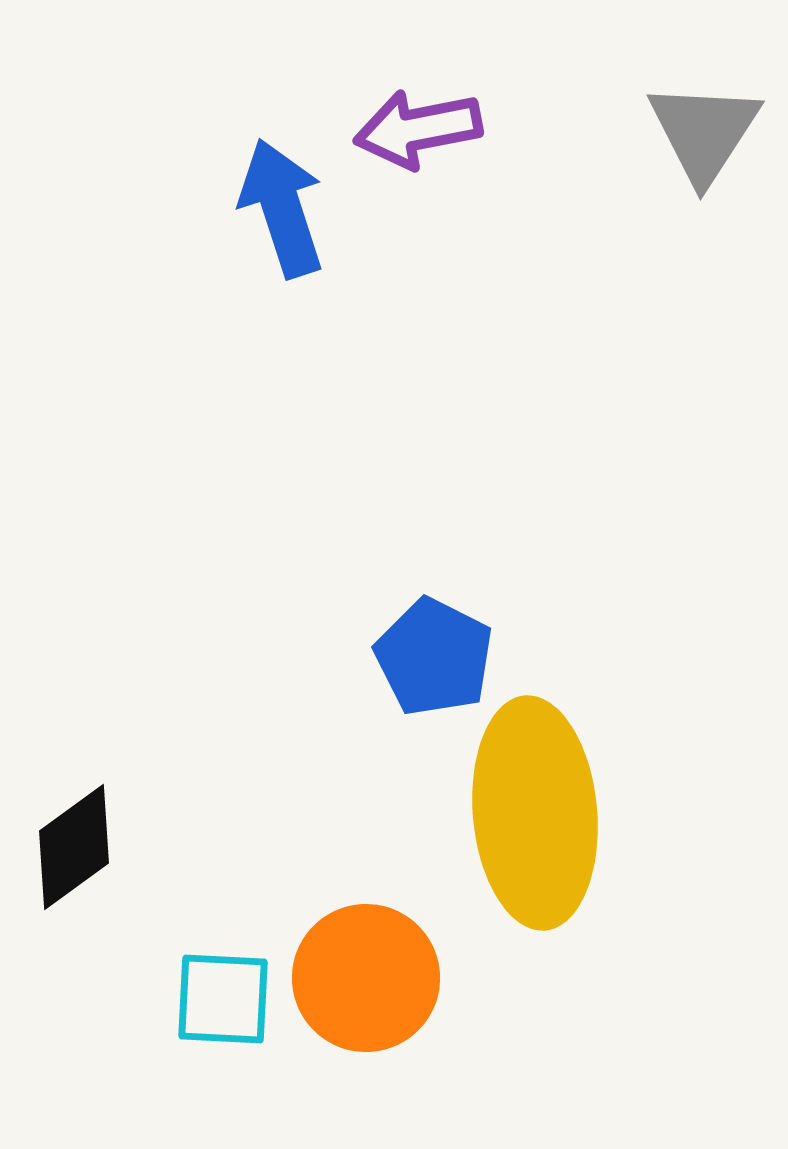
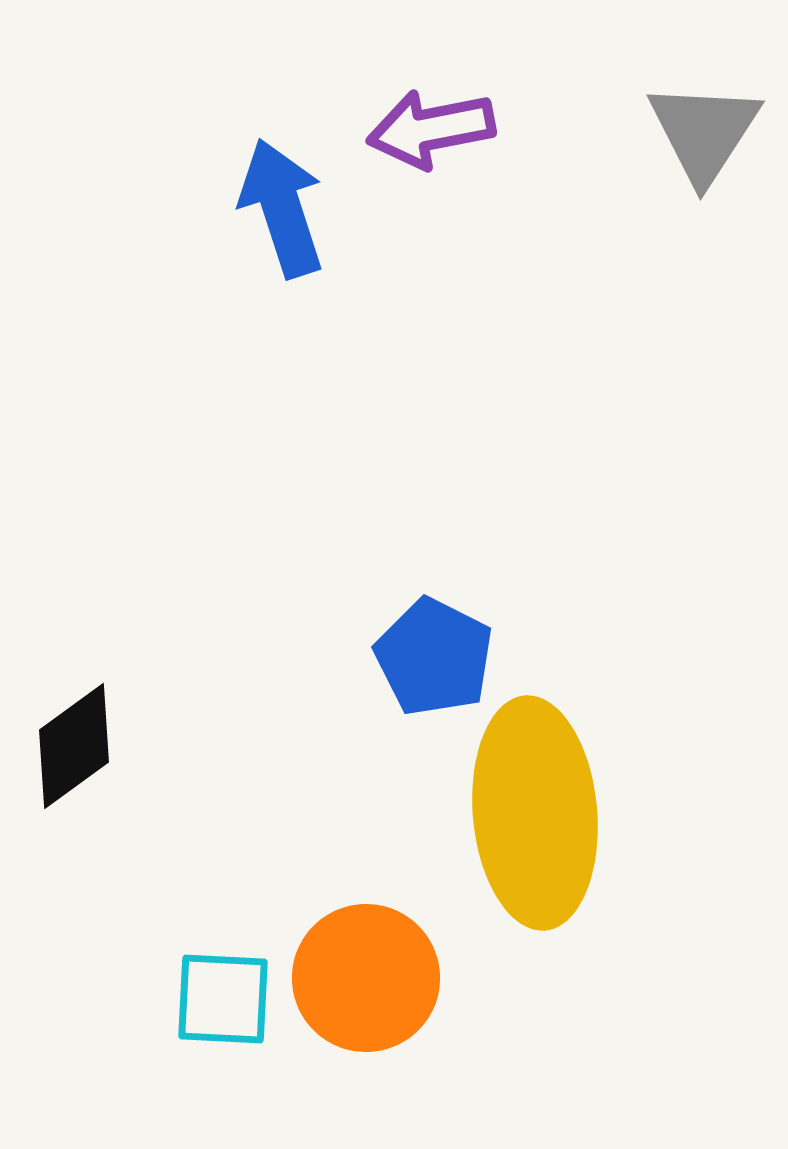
purple arrow: moved 13 px right
black diamond: moved 101 px up
